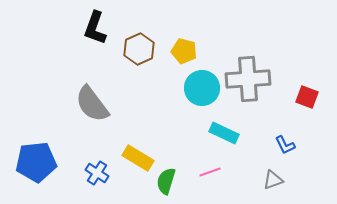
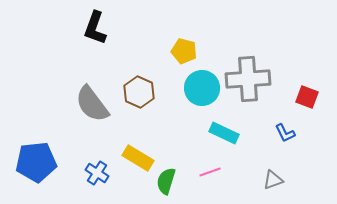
brown hexagon: moved 43 px down; rotated 12 degrees counterclockwise
blue L-shape: moved 12 px up
